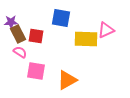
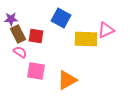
blue square: rotated 18 degrees clockwise
purple star: moved 3 px up
